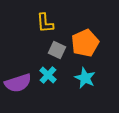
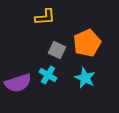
yellow L-shape: moved 6 px up; rotated 90 degrees counterclockwise
orange pentagon: moved 2 px right
cyan cross: rotated 12 degrees counterclockwise
